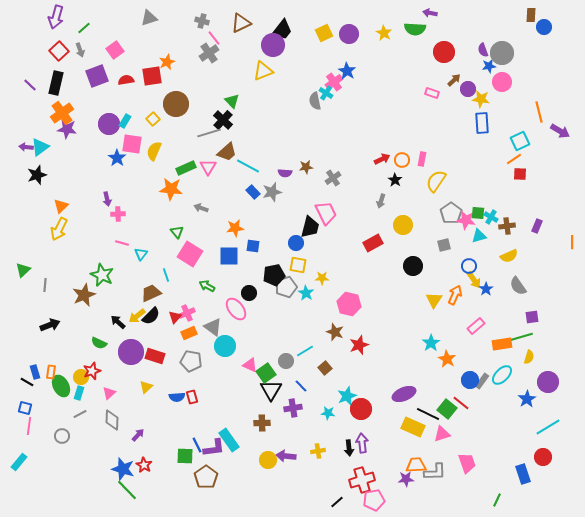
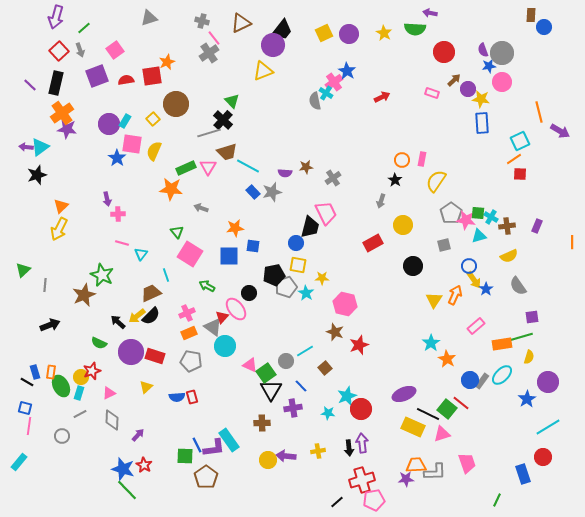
brown trapezoid at (227, 152): rotated 25 degrees clockwise
red arrow at (382, 159): moved 62 px up
pink hexagon at (349, 304): moved 4 px left
red triangle at (175, 317): moved 47 px right
pink triangle at (109, 393): rotated 16 degrees clockwise
